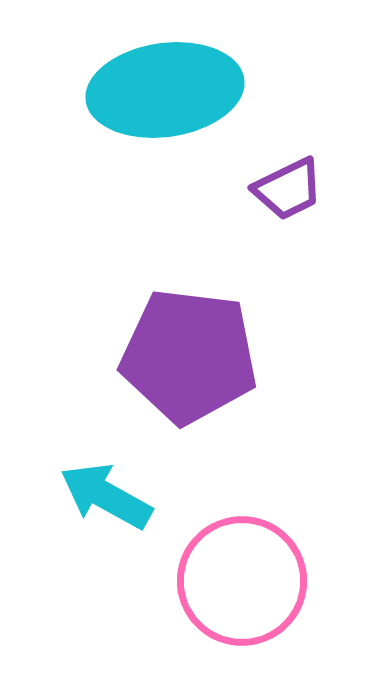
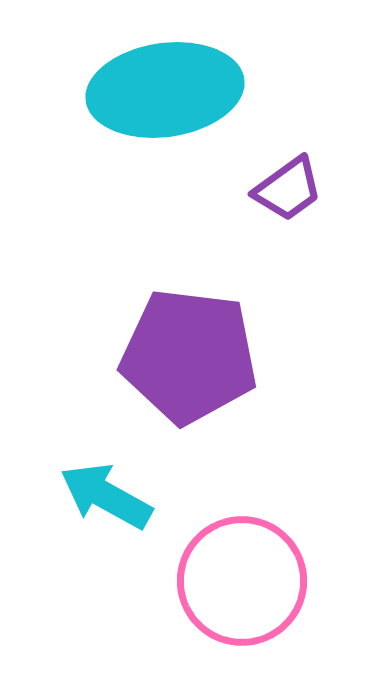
purple trapezoid: rotated 10 degrees counterclockwise
